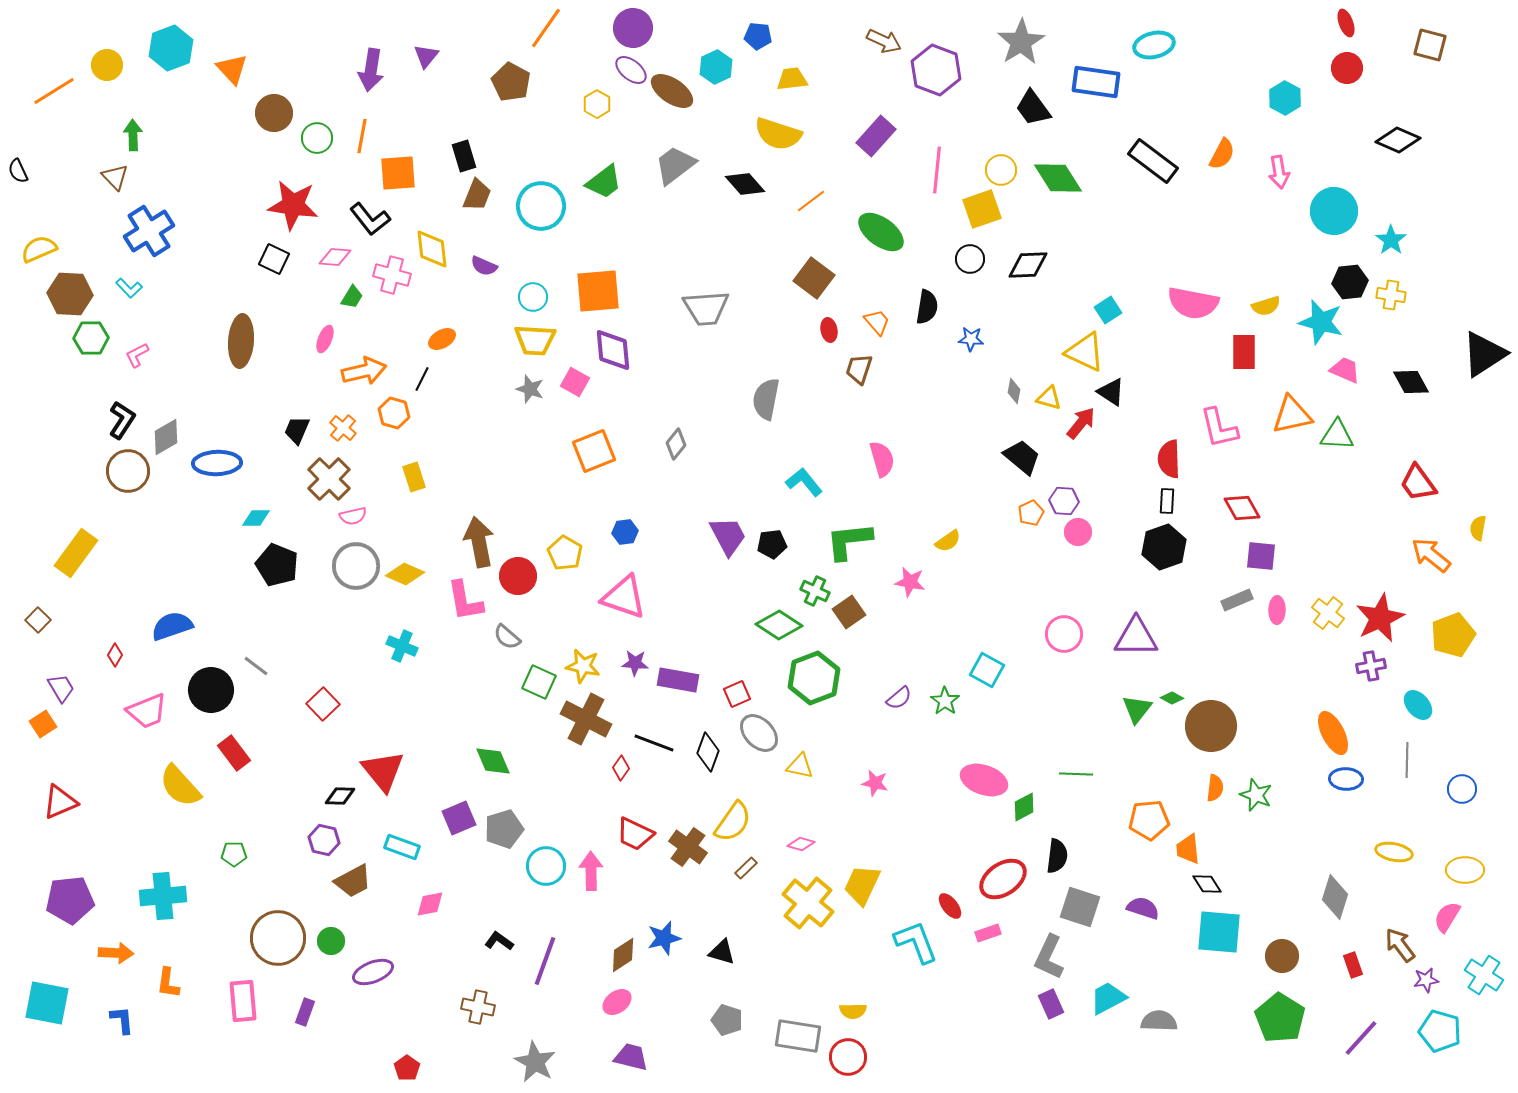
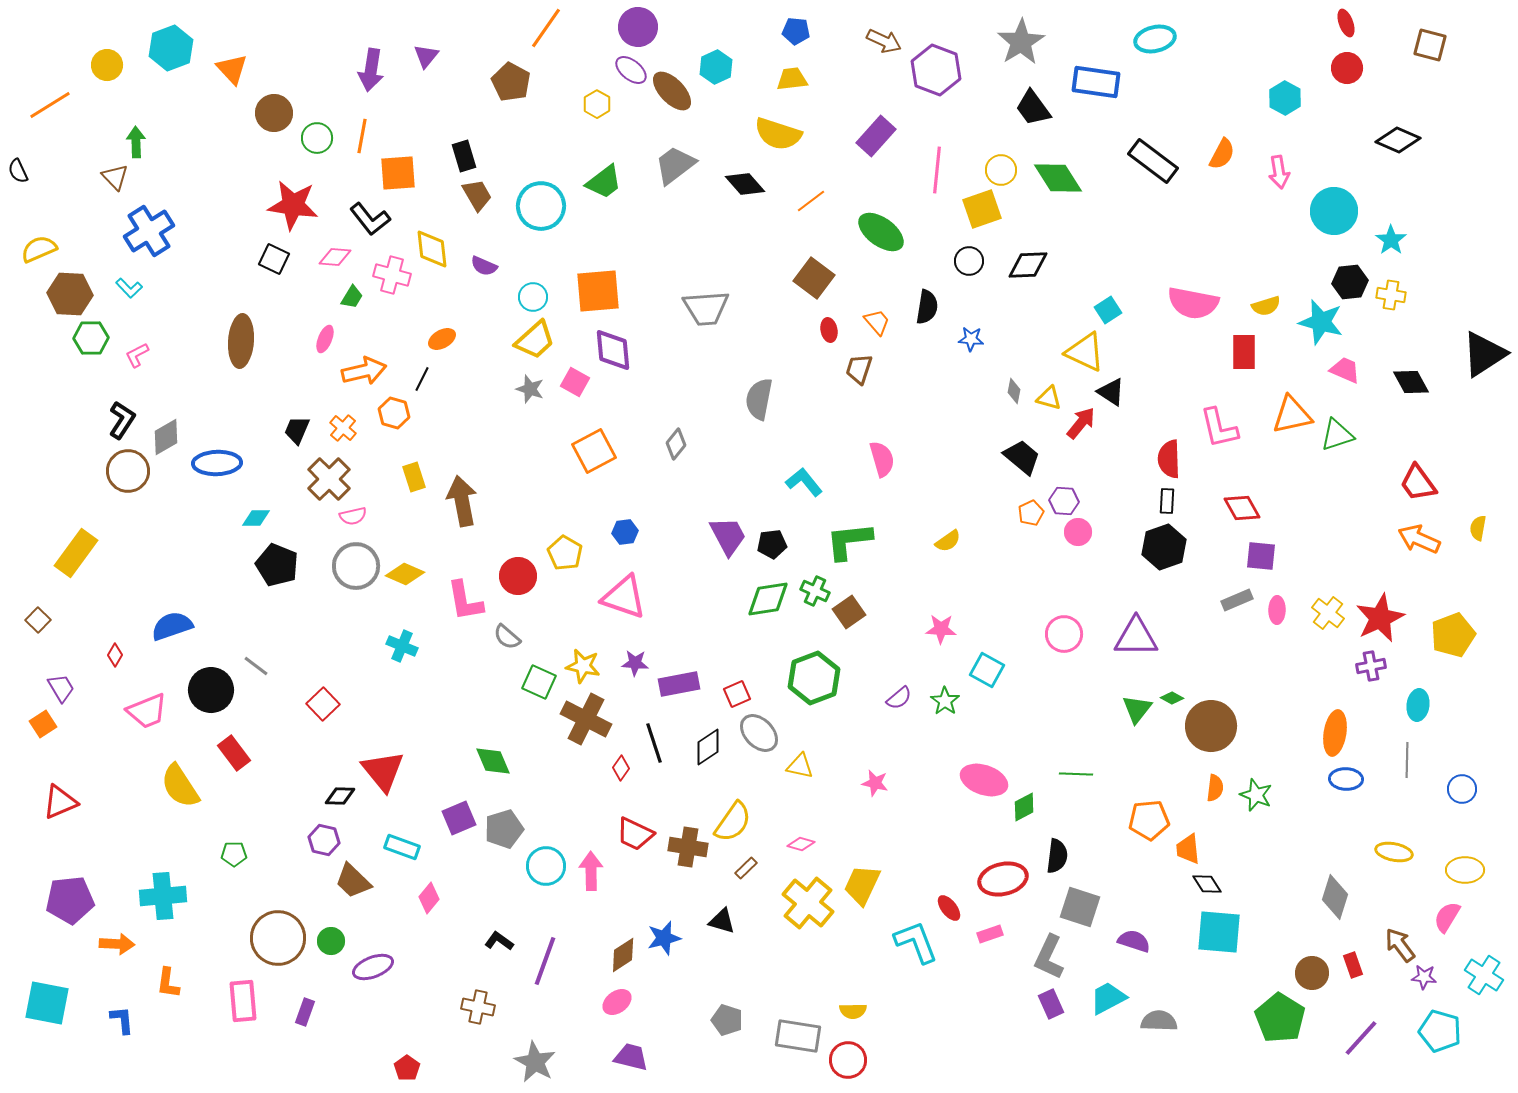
purple circle at (633, 28): moved 5 px right, 1 px up
blue pentagon at (758, 36): moved 38 px right, 5 px up
cyan ellipse at (1154, 45): moved 1 px right, 6 px up
orange line at (54, 91): moved 4 px left, 14 px down
brown ellipse at (672, 91): rotated 12 degrees clockwise
green arrow at (133, 135): moved 3 px right, 7 px down
brown trapezoid at (477, 195): rotated 52 degrees counterclockwise
black circle at (970, 259): moved 1 px left, 2 px down
yellow trapezoid at (535, 340): rotated 45 degrees counterclockwise
gray semicircle at (766, 399): moved 7 px left
green triangle at (1337, 435): rotated 21 degrees counterclockwise
orange square at (594, 451): rotated 6 degrees counterclockwise
brown arrow at (479, 542): moved 17 px left, 41 px up
orange arrow at (1431, 555): moved 12 px left, 16 px up; rotated 15 degrees counterclockwise
pink star at (910, 582): moved 31 px right, 47 px down; rotated 8 degrees counterclockwise
green diamond at (779, 625): moved 11 px left, 26 px up; rotated 42 degrees counterclockwise
purple rectangle at (678, 680): moved 1 px right, 4 px down; rotated 21 degrees counterclockwise
cyan ellipse at (1418, 705): rotated 48 degrees clockwise
orange ellipse at (1333, 733): moved 2 px right; rotated 36 degrees clockwise
black line at (654, 743): rotated 51 degrees clockwise
black diamond at (708, 752): moved 5 px up; rotated 36 degrees clockwise
yellow semicircle at (180, 786): rotated 9 degrees clockwise
brown cross at (688, 847): rotated 27 degrees counterclockwise
red ellipse at (1003, 879): rotated 21 degrees clockwise
brown trapezoid at (353, 881): rotated 72 degrees clockwise
pink diamond at (430, 904): moved 1 px left, 6 px up; rotated 40 degrees counterclockwise
red ellipse at (950, 906): moved 1 px left, 2 px down
purple semicircle at (1143, 908): moved 9 px left, 33 px down
pink rectangle at (988, 933): moved 2 px right, 1 px down
black triangle at (722, 952): moved 31 px up
orange arrow at (116, 953): moved 1 px right, 9 px up
brown circle at (1282, 956): moved 30 px right, 17 px down
purple ellipse at (373, 972): moved 5 px up
purple star at (1426, 980): moved 2 px left, 3 px up; rotated 15 degrees clockwise
red circle at (848, 1057): moved 3 px down
